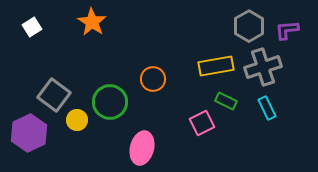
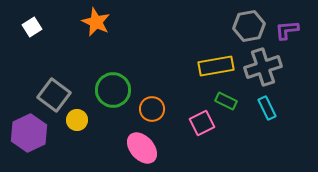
orange star: moved 4 px right; rotated 8 degrees counterclockwise
gray hexagon: rotated 20 degrees clockwise
orange circle: moved 1 px left, 30 px down
green circle: moved 3 px right, 12 px up
pink ellipse: rotated 56 degrees counterclockwise
